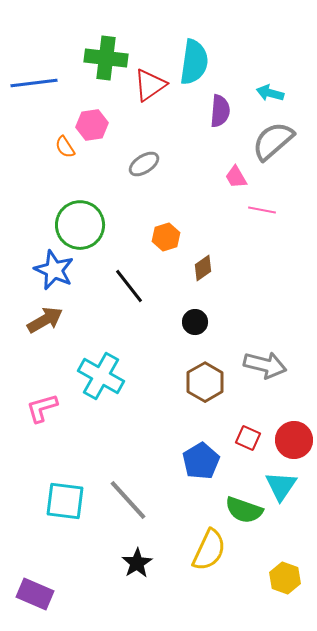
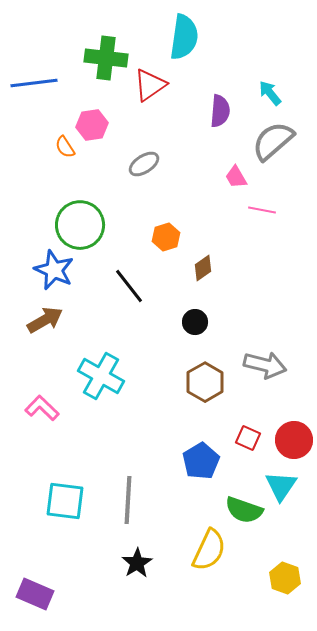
cyan semicircle: moved 10 px left, 25 px up
cyan arrow: rotated 36 degrees clockwise
pink L-shape: rotated 60 degrees clockwise
gray line: rotated 45 degrees clockwise
